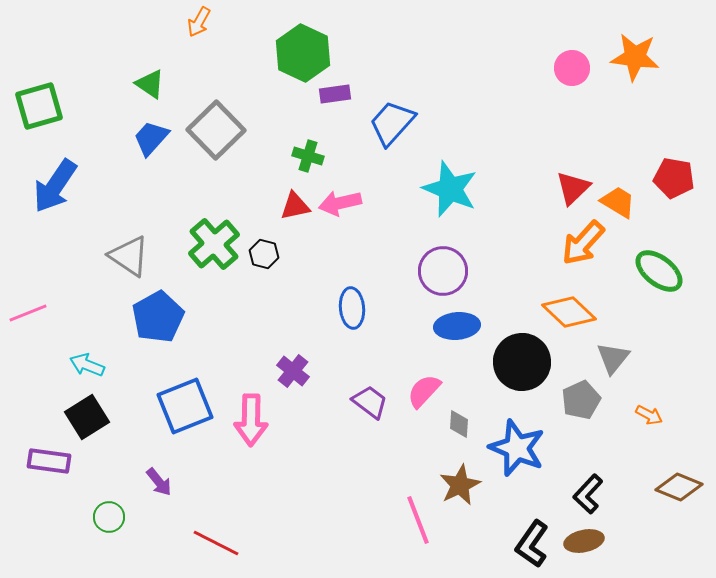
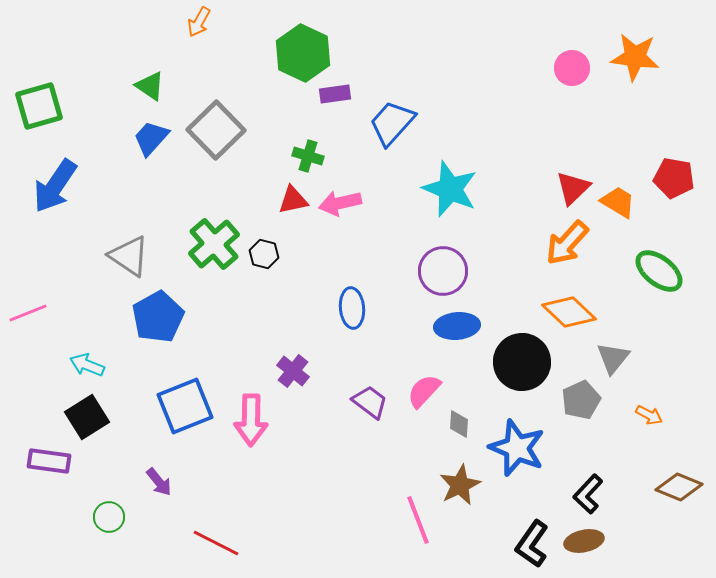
green triangle at (150, 84): moved 2 px down
red triangle at (295, 206): moved 2 px left, 6 px up
orange arrow at (583, 243): moved 16 px left
